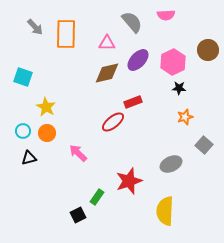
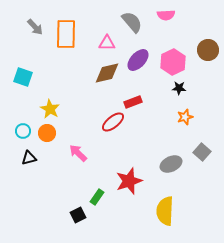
yellow star: moved 4 px right, 2 px down
gray square: moved 2 px left, 7 px down
